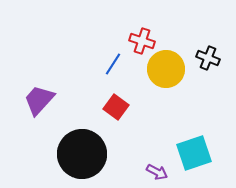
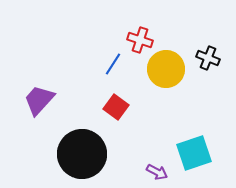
red cross: moved 2 px left, 1 px up
